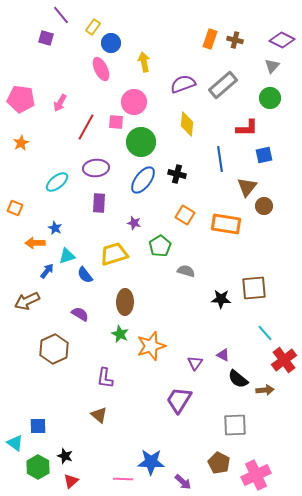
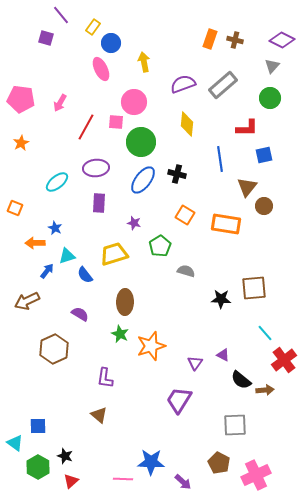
black semicircle at (238, 379): moved 3 px right, 1 px down
